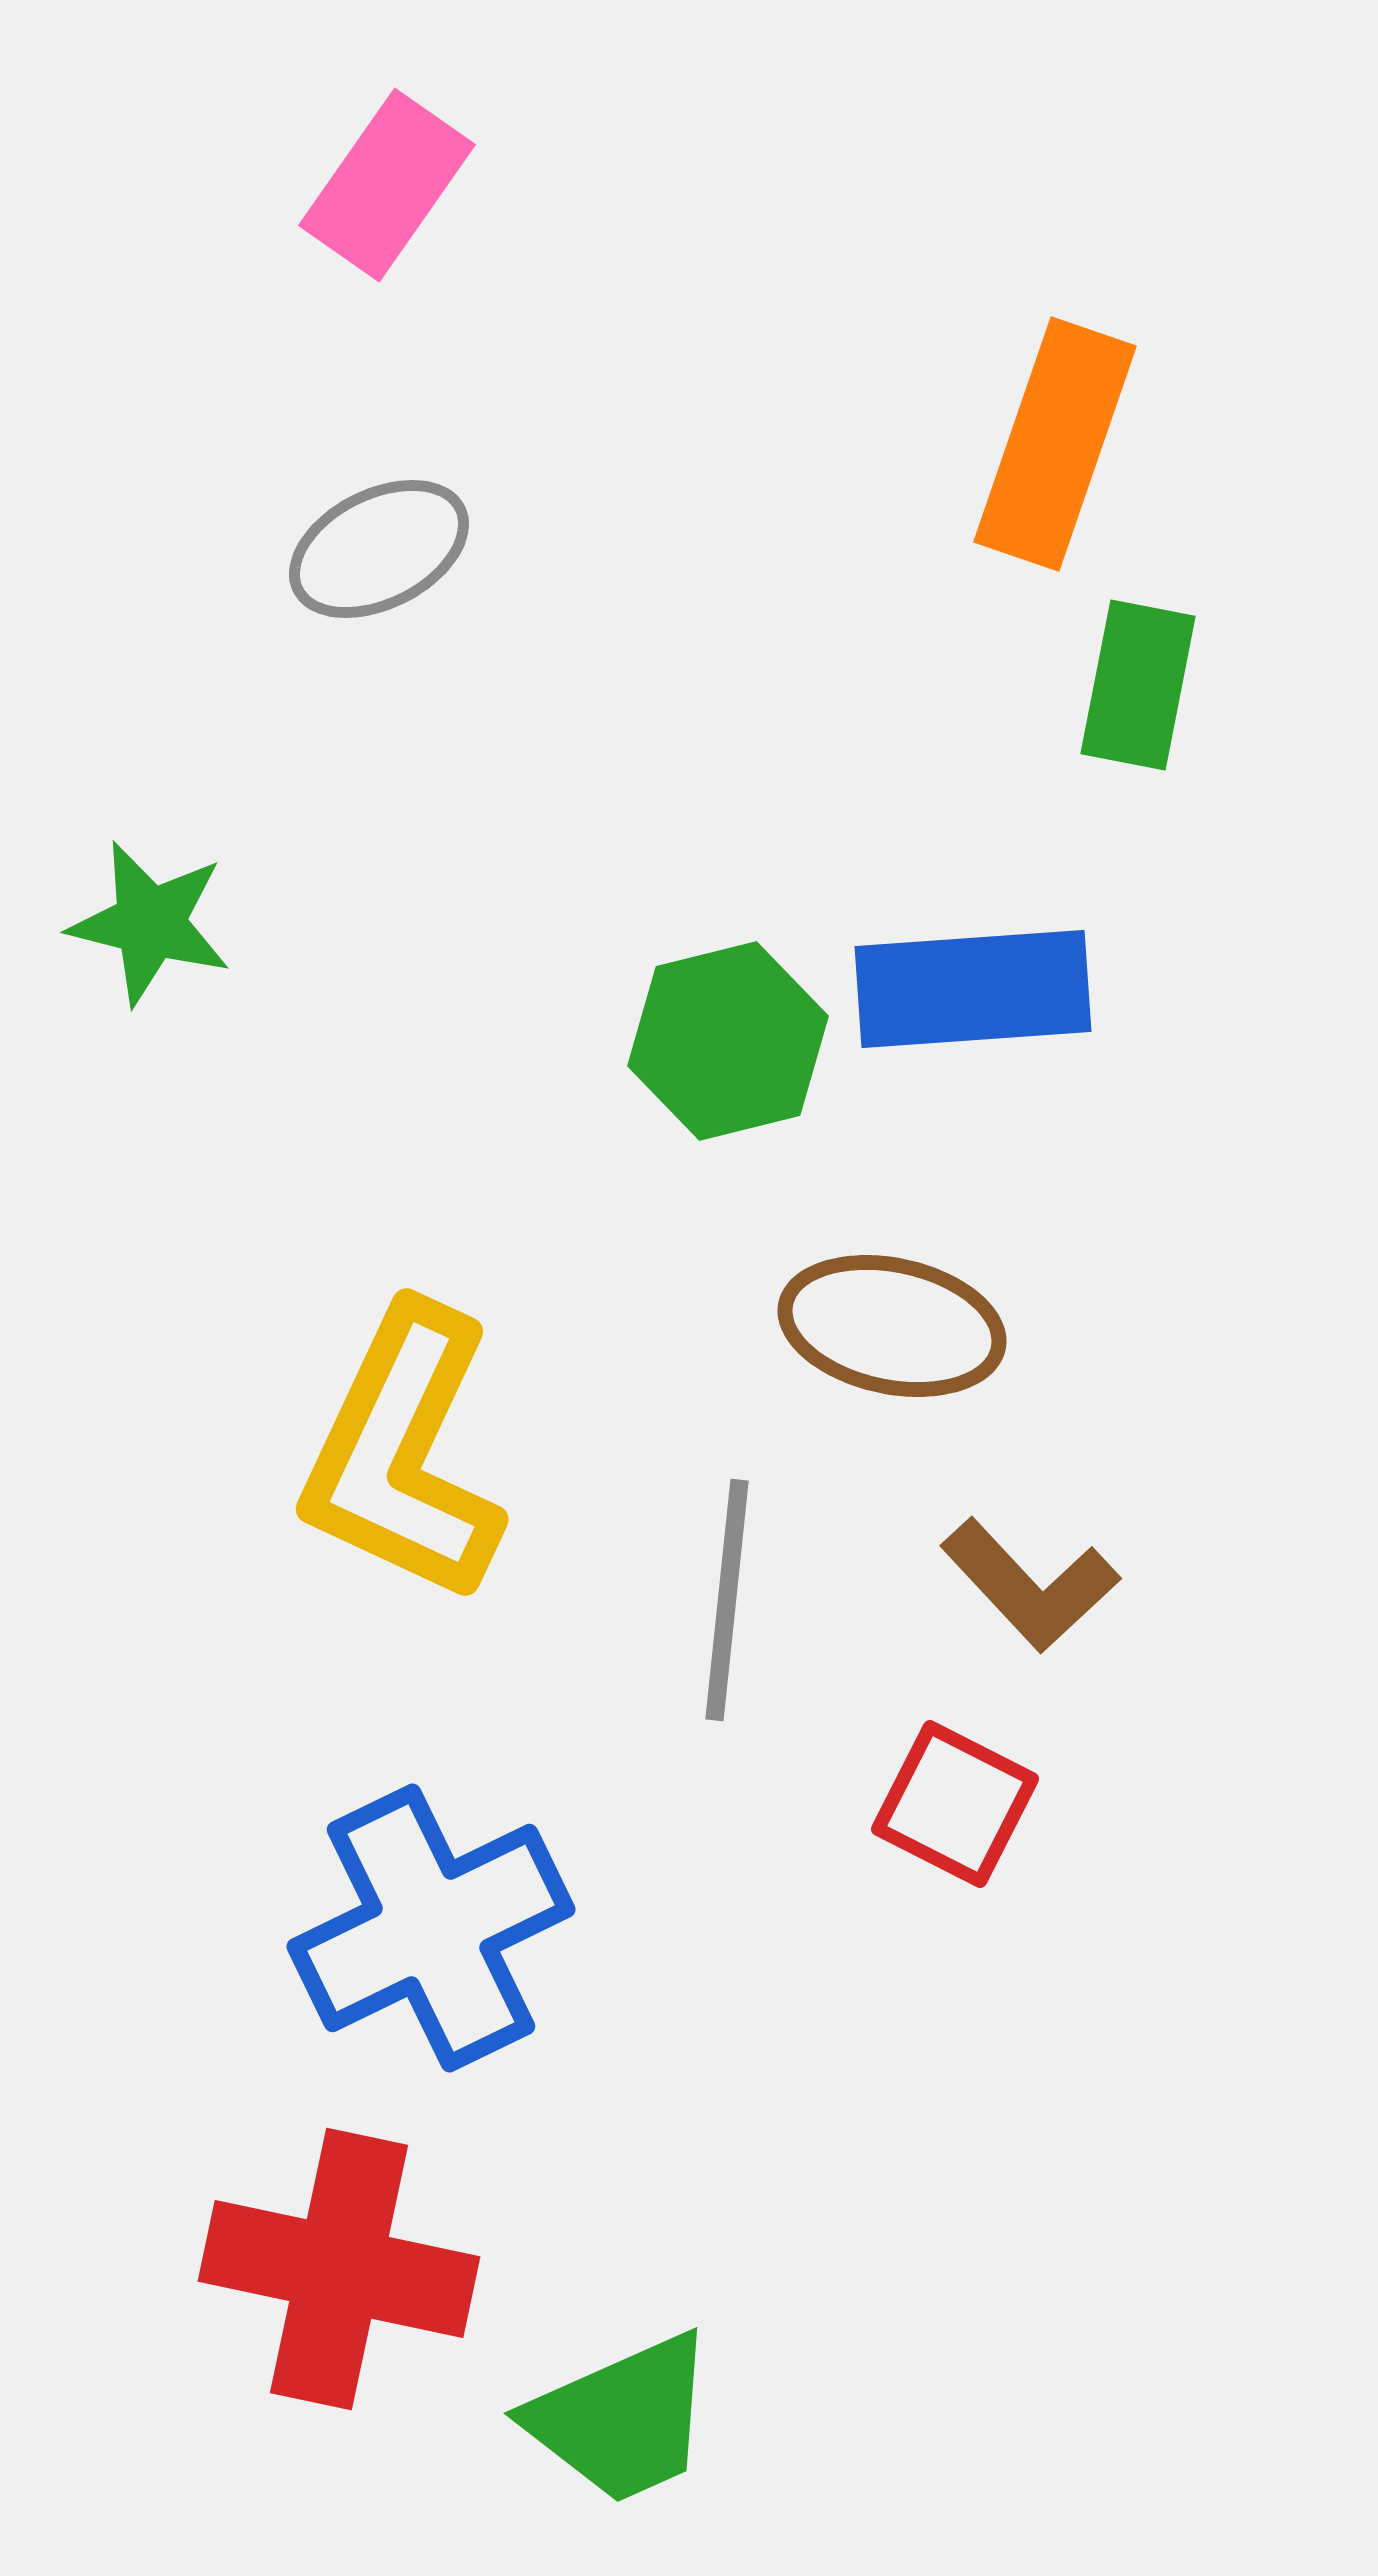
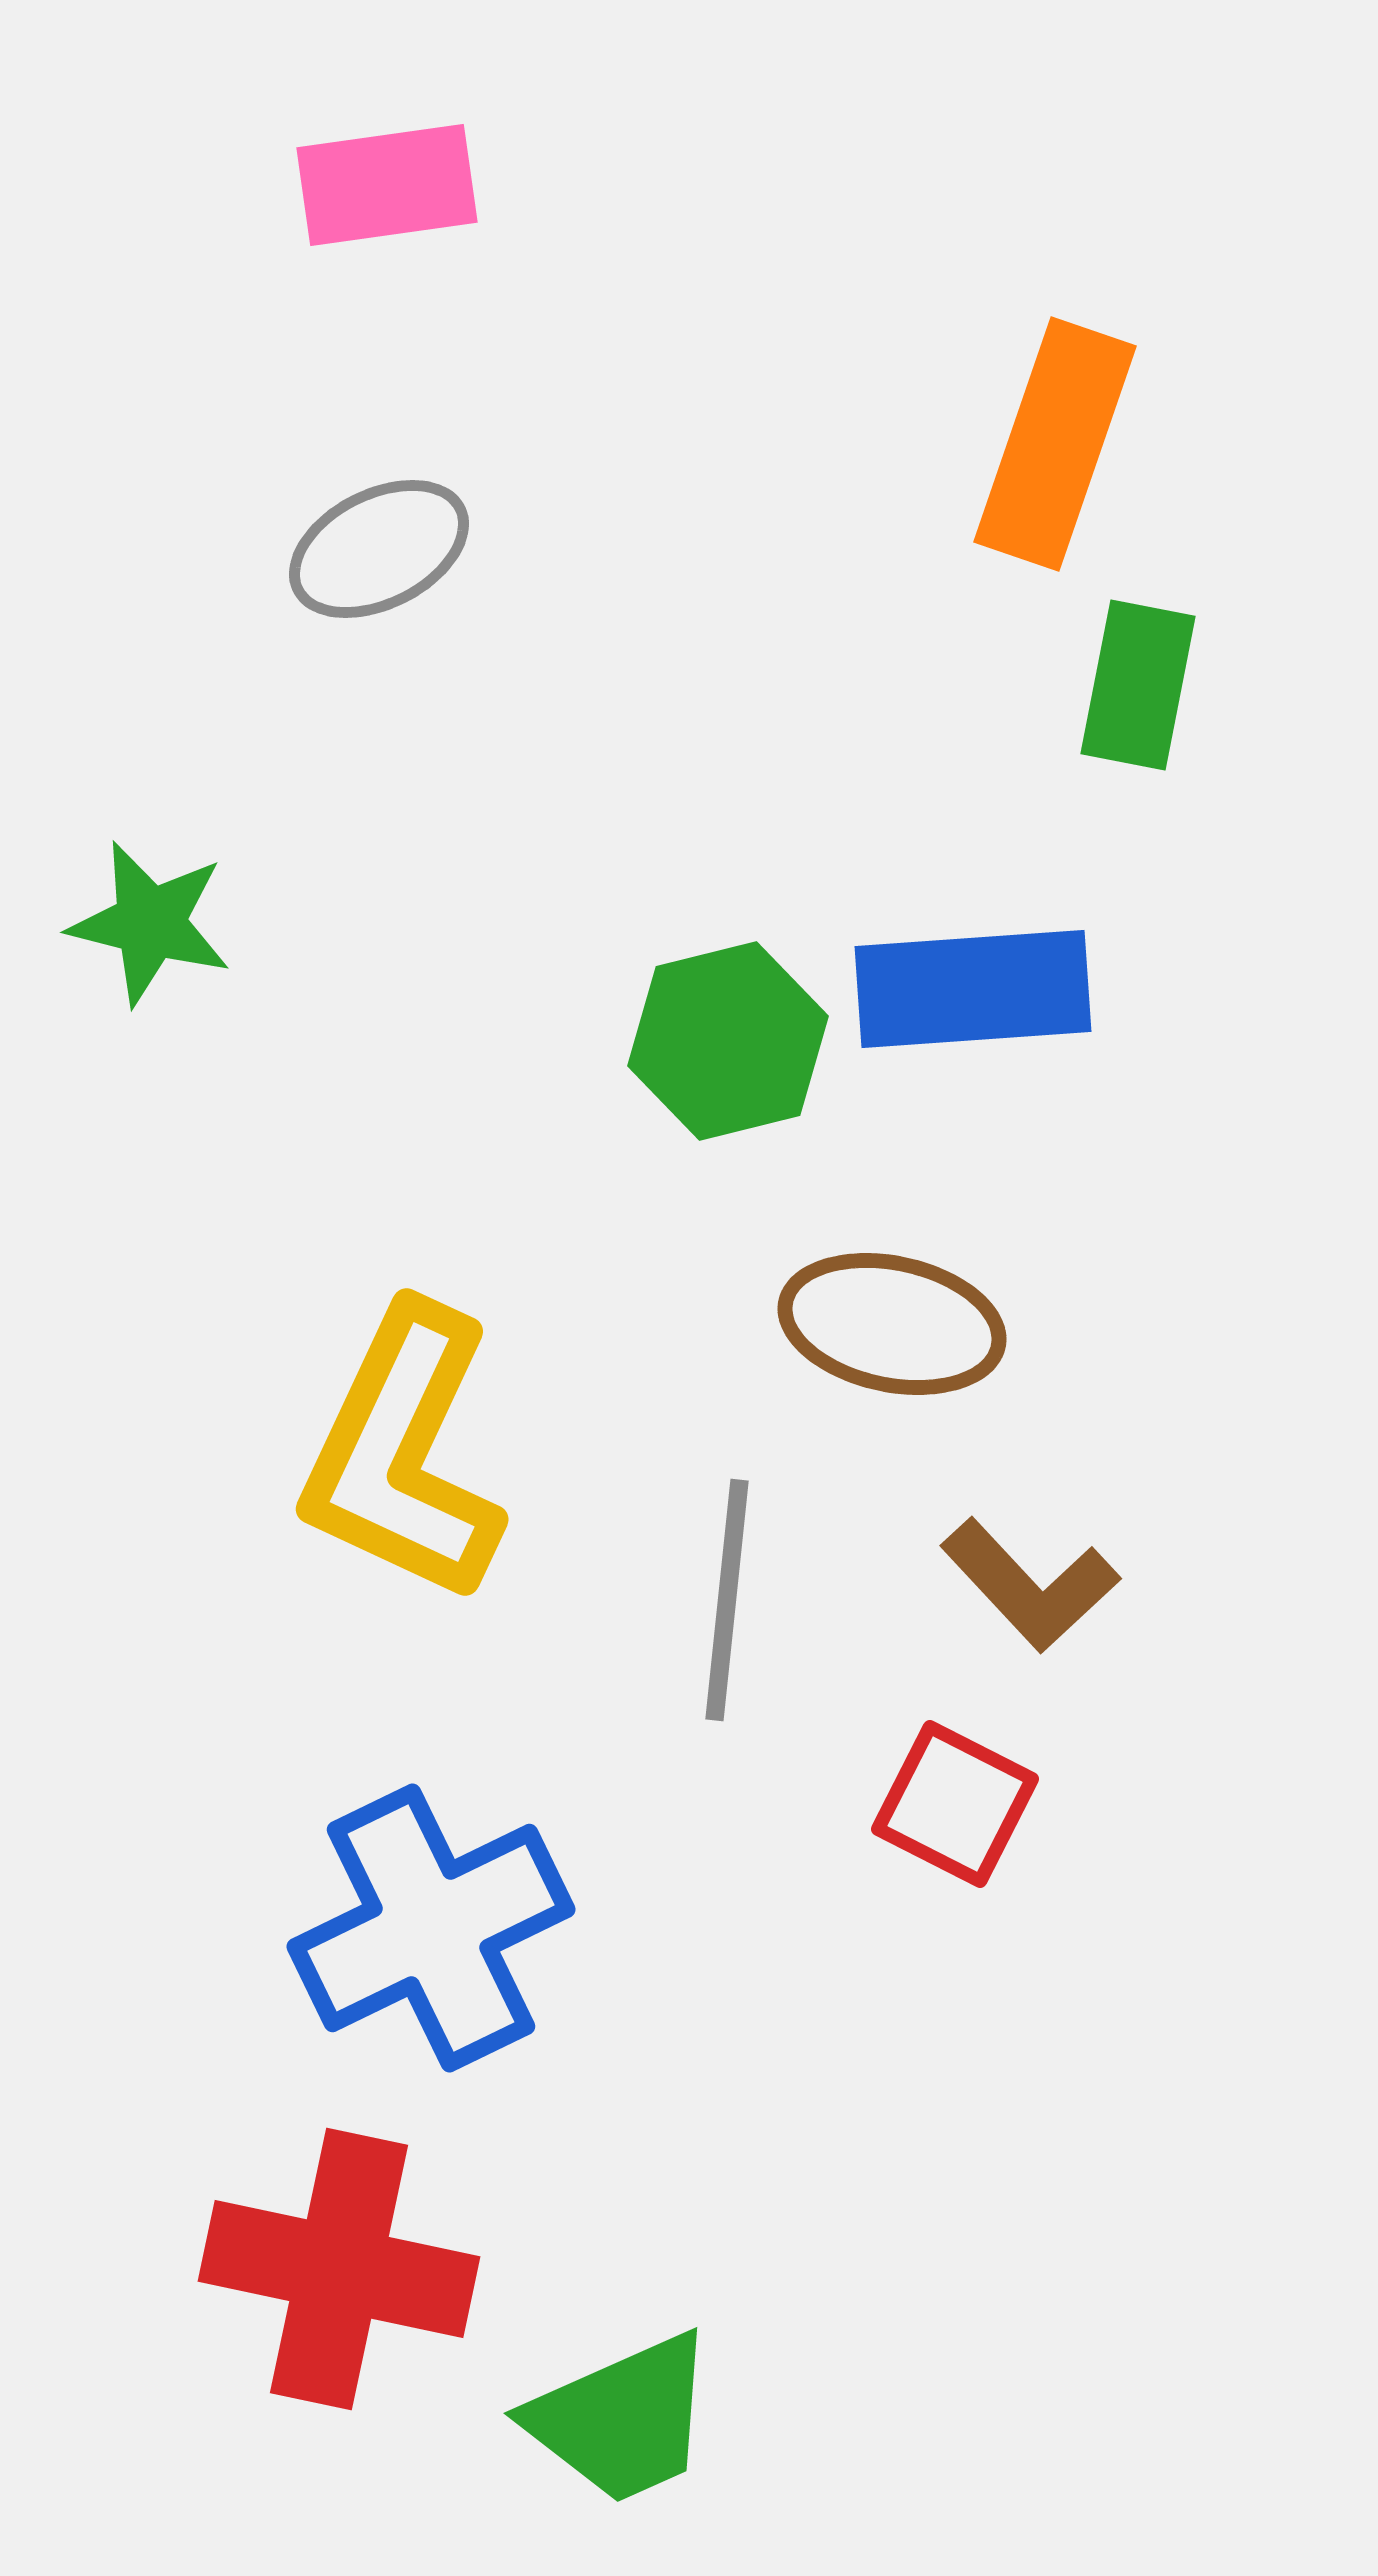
pink rectangle: rotated 47 degrees clockwise
brown ellipse: moved 2 px up
